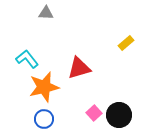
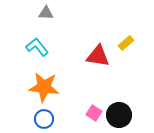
cyan L-shape: moved 10 px right, 12 px up
red triangle: moved 19 px right, 12 px up; rotated 25 degrees clockwise
orange star: rotated 20 degrees clockwise
pink square: rotated 14 degrees counterclockwise
